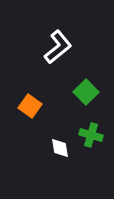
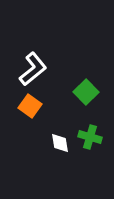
white L-shape: moved 25 px left, 22 px down
green cross: moved 1 px left, 2 px down
white diamond: moved 5 px up
